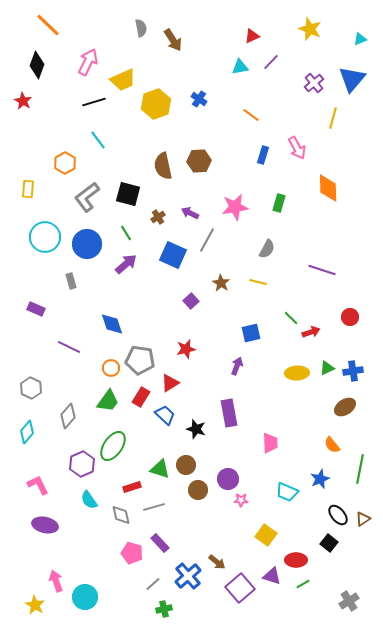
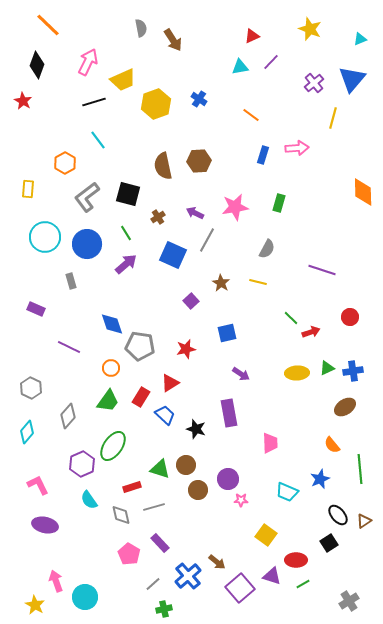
pink arrow at (297, 148): rotated 65 degrees counterclockwise
orange diamond at (328, 188): moved 35 px right, 4 px down
purple arrow at (190, 213): moved 5 px right
blue square at (251, 333): moved 24 px left
gray pentagon at (140, 360): moved 14 px up
purple arrow at (237, 366): moved 4 px right, 8 px down; rotated 102 degrees clockwise
green line at (360, 469): rotated 16 degrees counterclockwise
brown triangle at (363, 519): moved 1 px right, 2 px down
black square at (329, 543): rotated 18 degrees clockwise
pink pentagon at (132, 553): moved 3 px left, 1 px down; rotated 15 degrees clockwise
